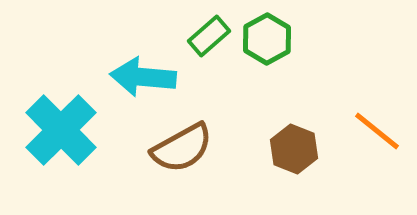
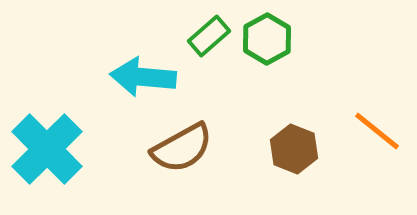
cyan cross: moved 14 px left, 19 px down
